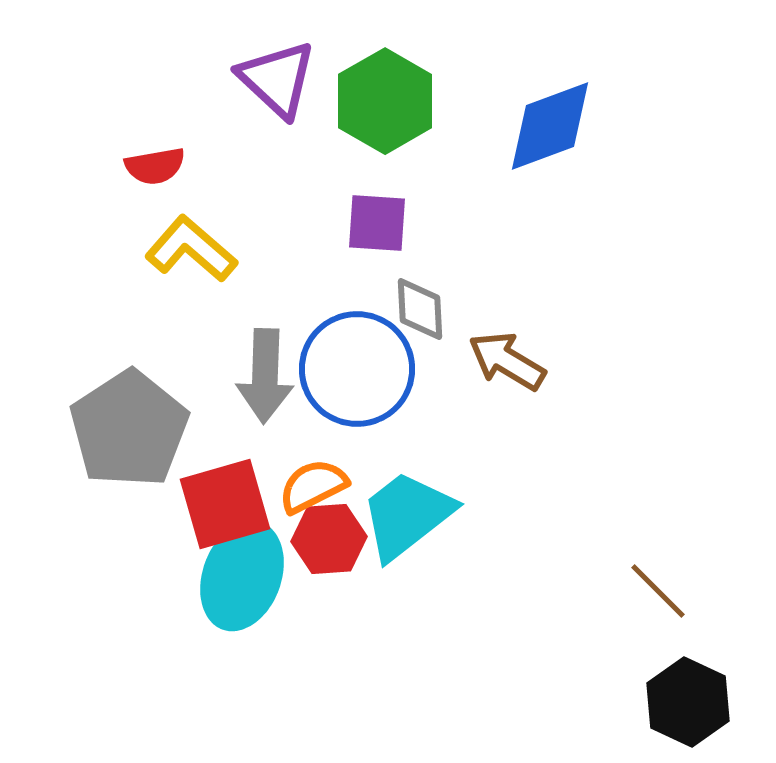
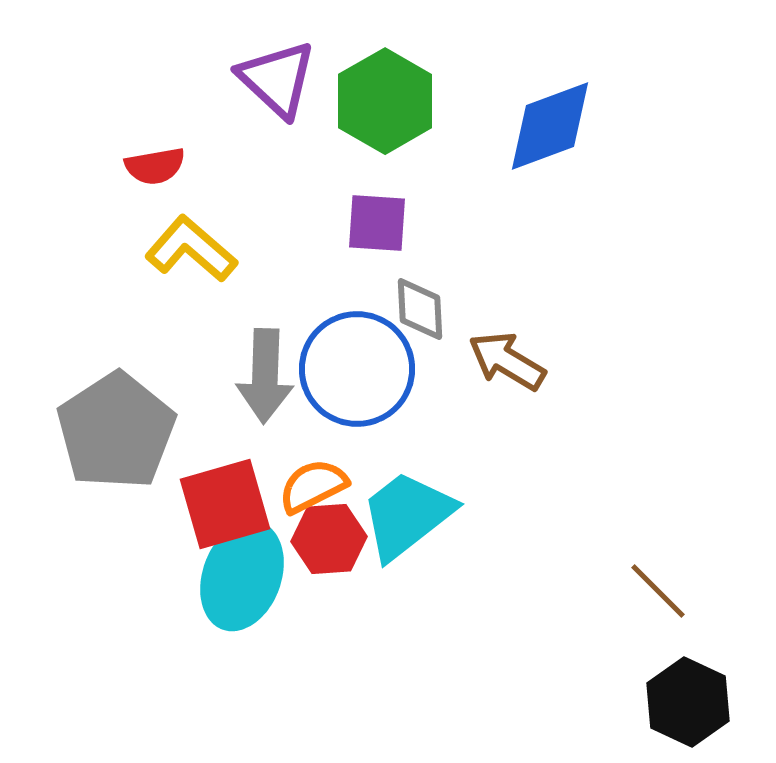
gray pentagon: moved 13 px left, 2 px down
